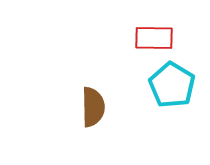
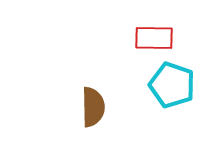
cyan pentagon: rotated 12 degrees counterclockwise
